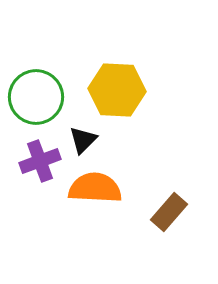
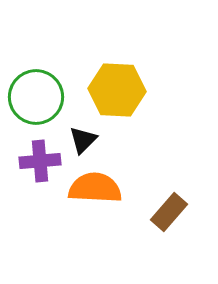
purple cross: rotated 15 degrees clockwise
